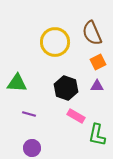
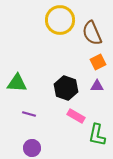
yellow circle: moved 5 px right, 22 px up
